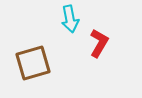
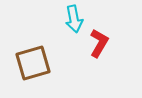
cyan arrow: moved 4 px right
